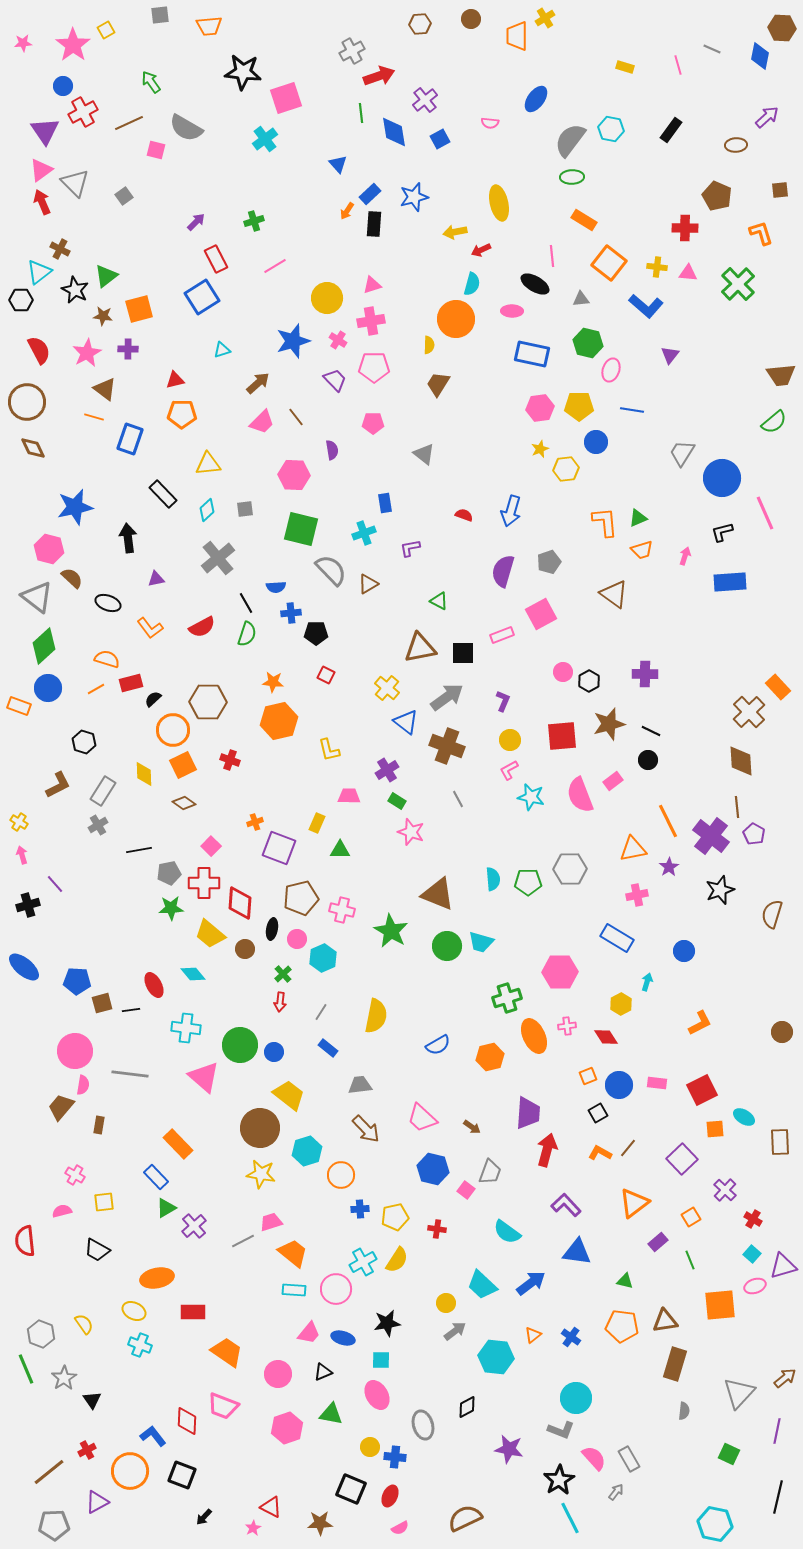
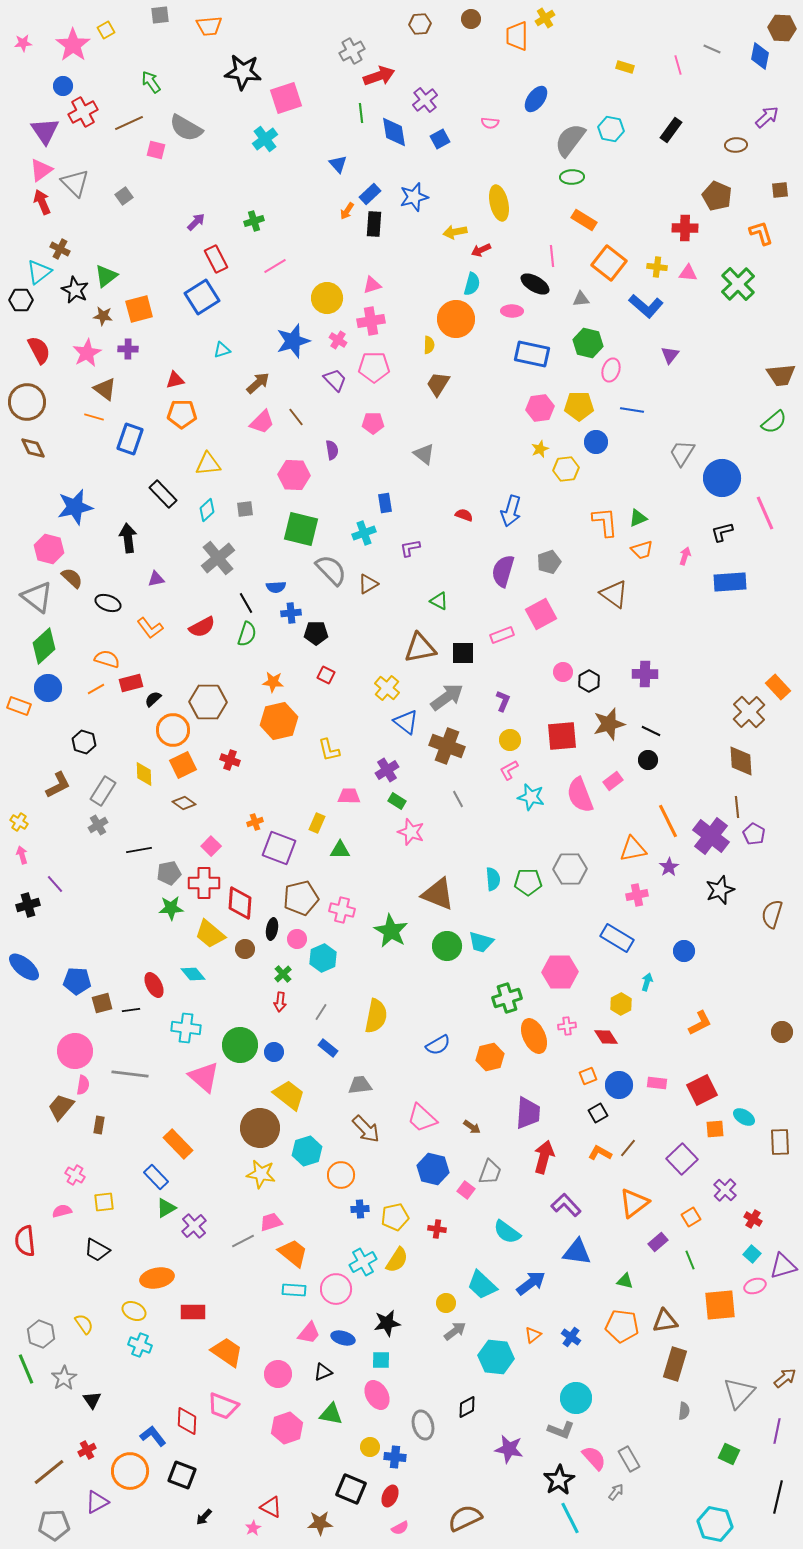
red arrow at (547, 1150): moved 3 px left, 7 px down
